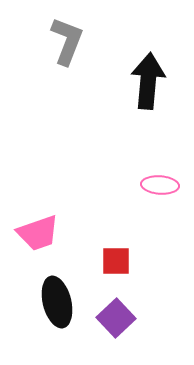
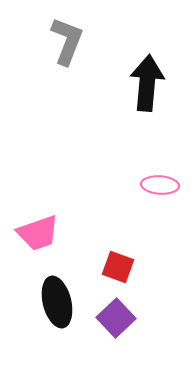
black arrow: moved 1 px left, 2 px down
red square: moved 2 px right, 6 px down; rotated 20 degrees clockwise
